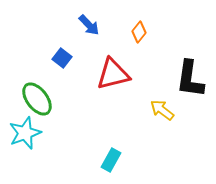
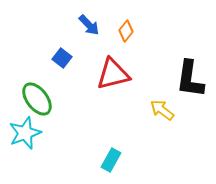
orange diamond: moved 13 px left, 1 px up
